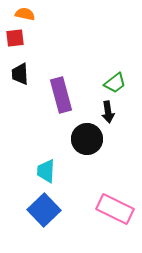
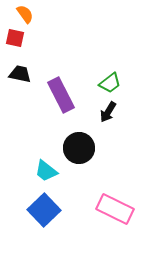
orange semicircle: rotated 42 degrees clockwise
red square: rotated 18 degrees clockwise
black trapezoid: rotated 105 degrees clockwise
green trapezoid: moved 5 px left
purple rectangle: rotated 12 degrees counterclockwise
black arrow: rotated 40 degrees clockwise
black circle: moved 8 px left, 9 px down
cyan trapezoid: rotated 55 degrees counterclockwise
